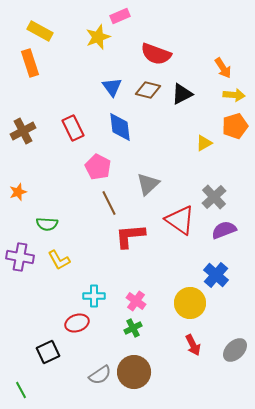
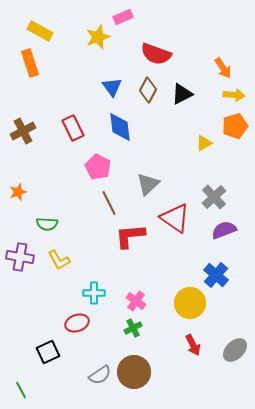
pink rectangle: moved 3 px right, 1 px down
brown diamond: rotated 75 degrees counterclockwise
red triangle: moved 5 px left, 2 px up
cyan cross: moved 3 px up
